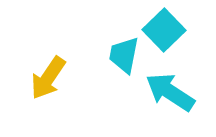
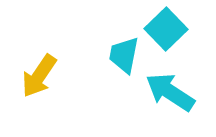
cyan square: moved 2 px right, 1 px up
yellow arrow: moved 9 px left, 2 px up
